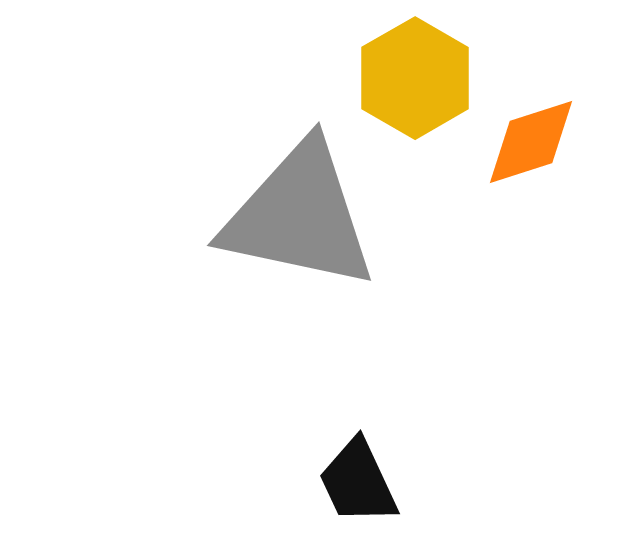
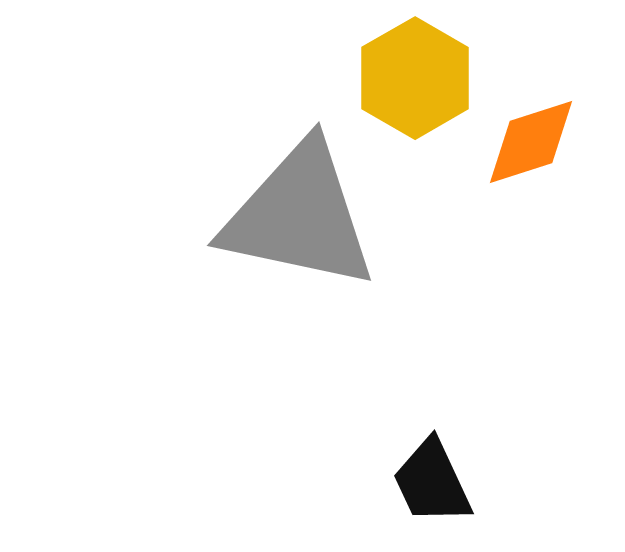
black trapezoid: moved 74 px right
